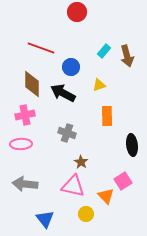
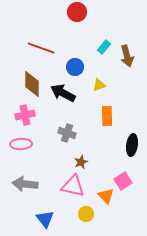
cyan rectangle: moved 4 px up
blue circle: moved 4 px right
black ellipse: rotated 15 degrees clockwise
brown star: rotated 16 degrees clockwise
